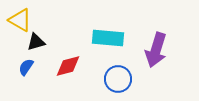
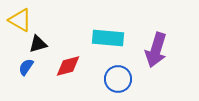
black triangle: moved 2 px right, 2 px down
